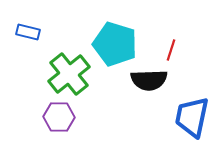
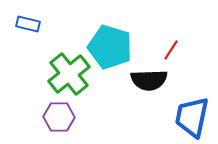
blue rectangle: moved 8 px up
cyan pentagon: moved 5 px left, 3 px down
red line: rotated 15 degrees clockwise
